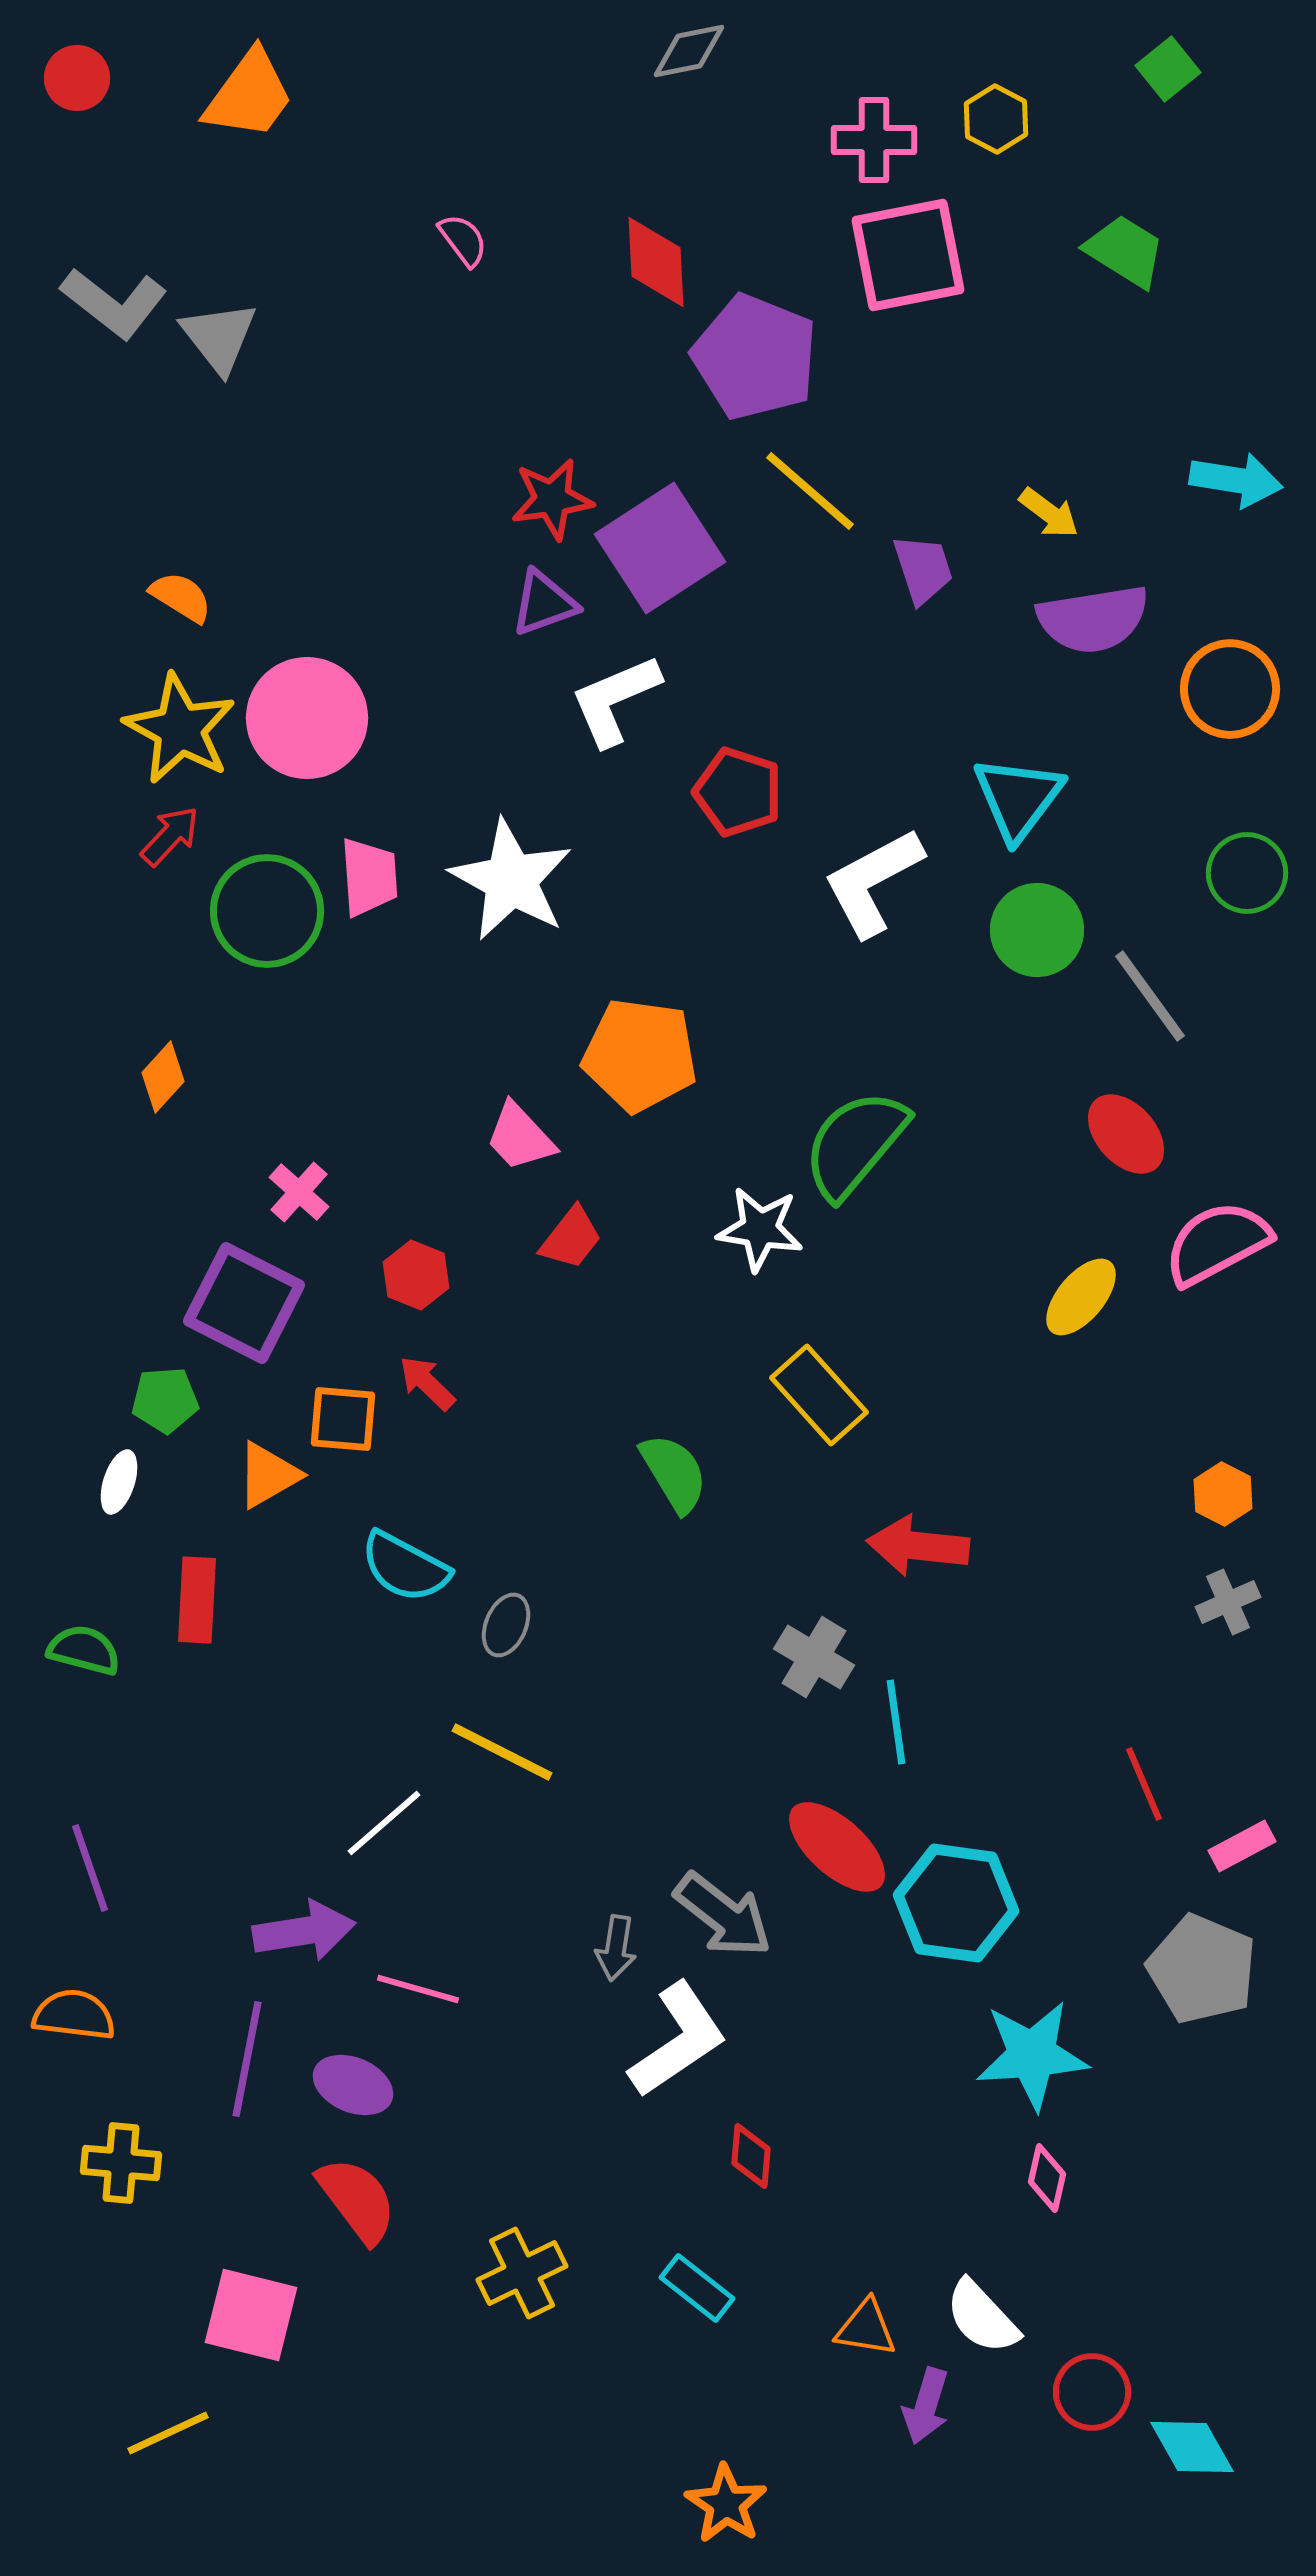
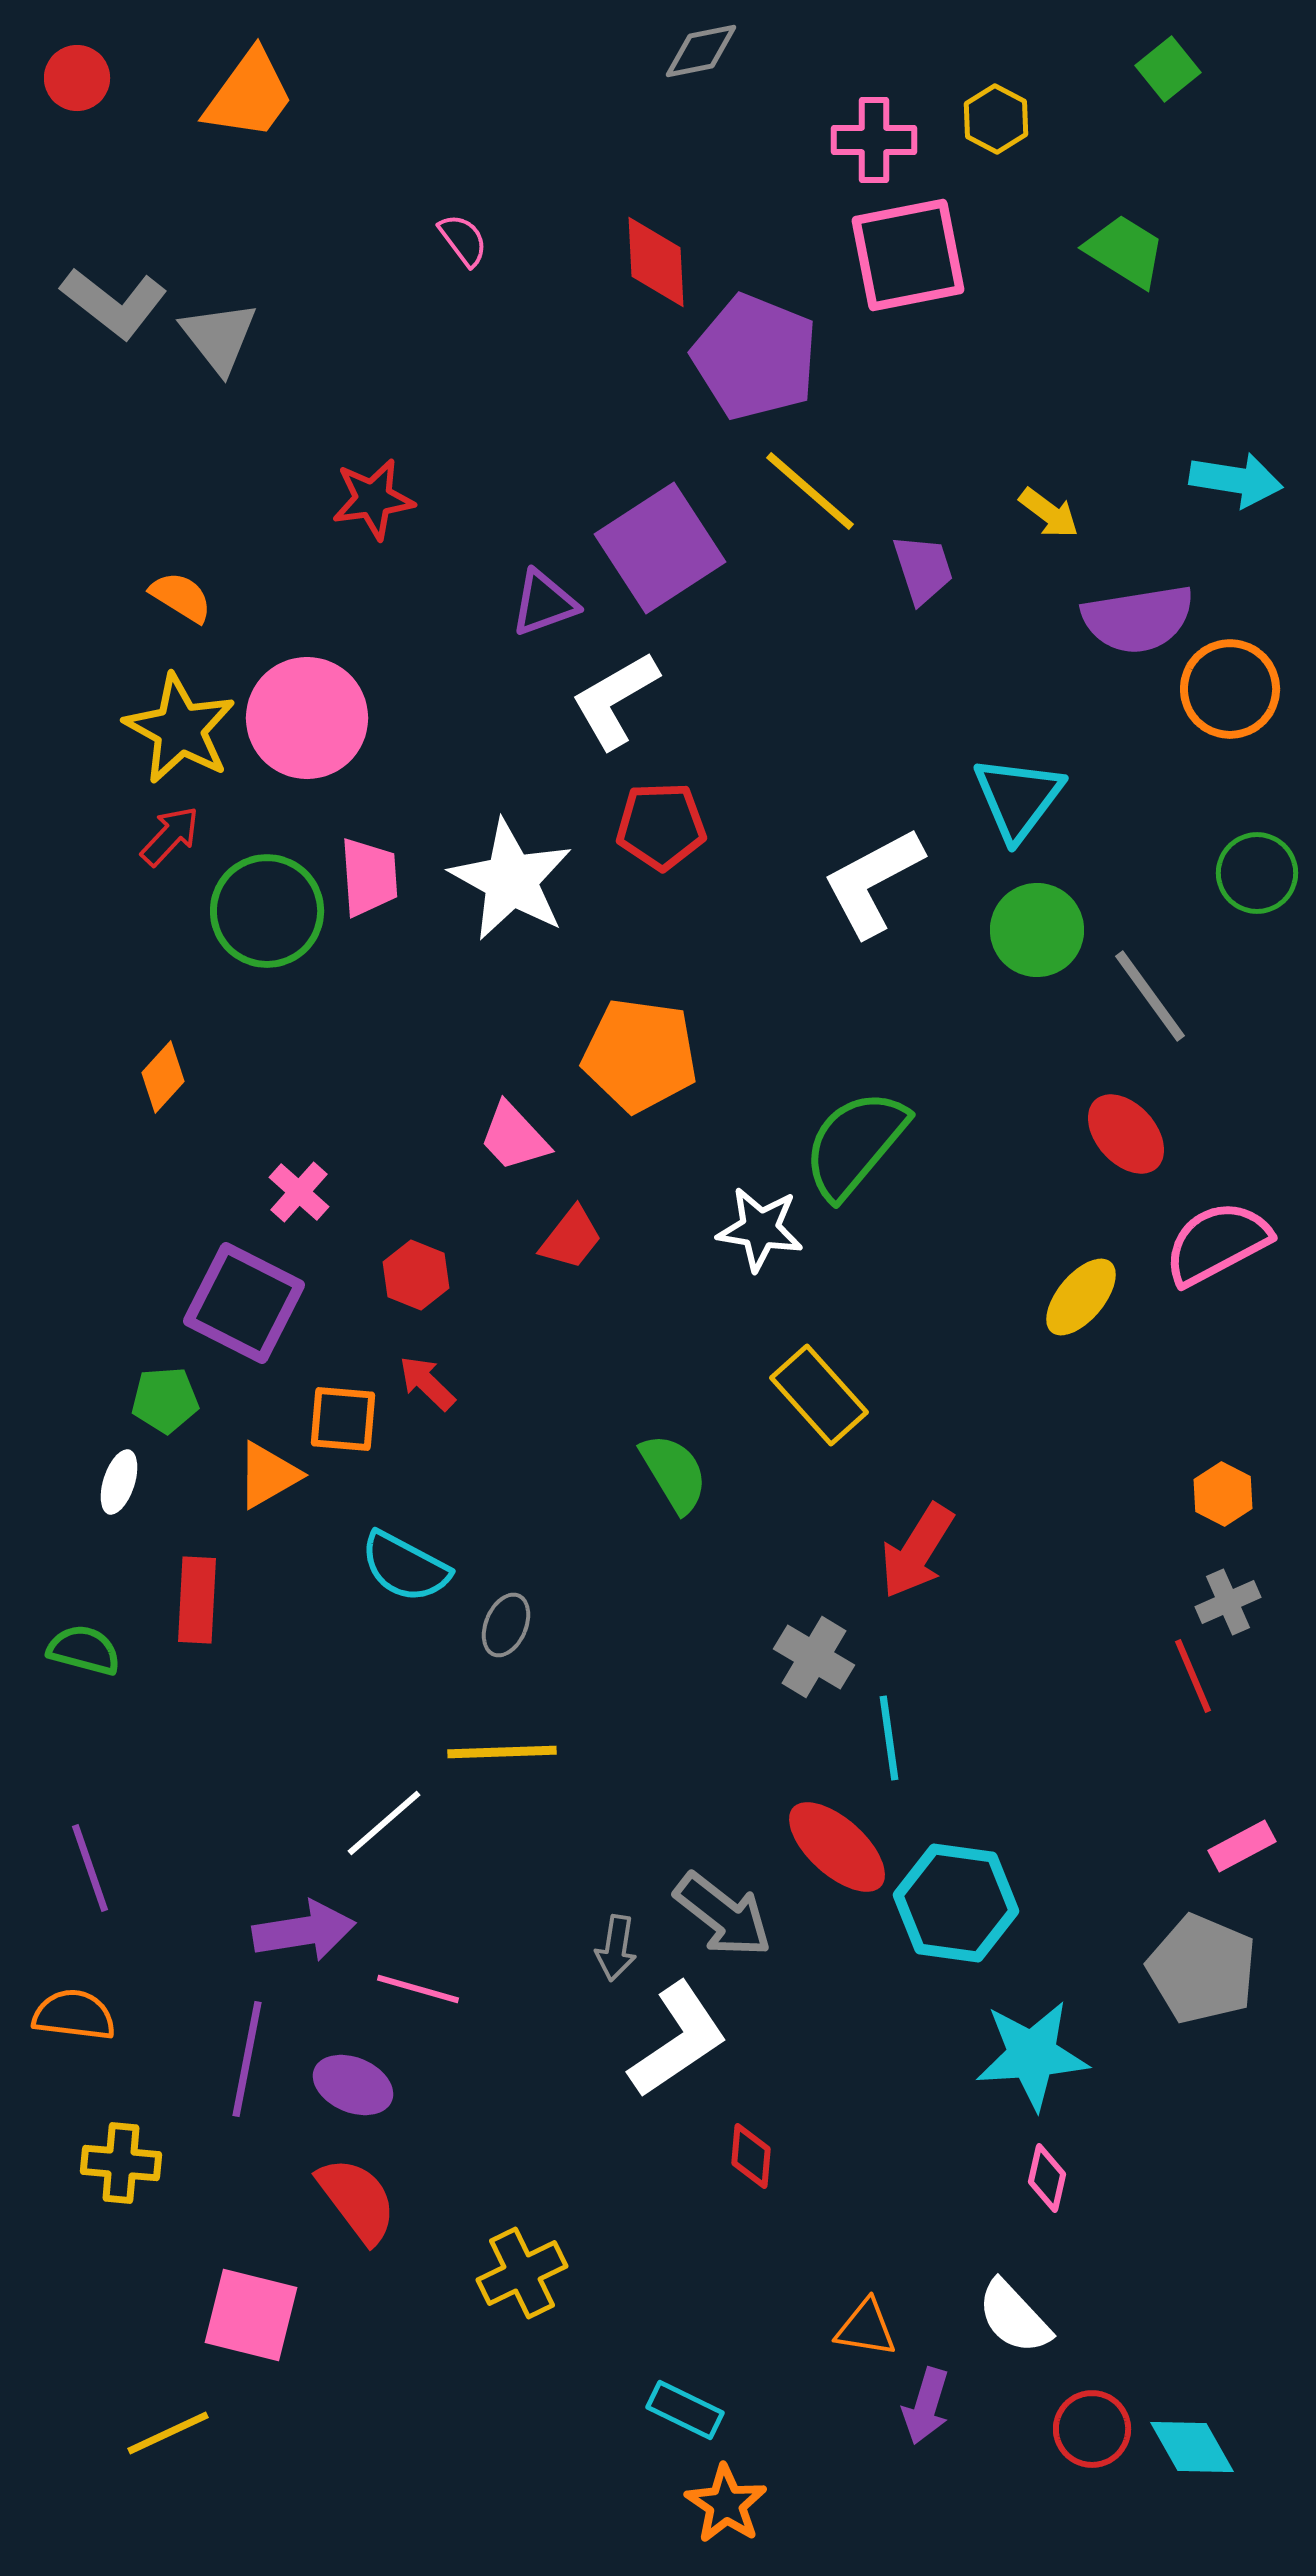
gray diamond at (689, 51): moved 12 px right
red star at (552, 499): moved 179 px left
purple semicircle at (1093, 619): moved 45 px right
white L-shape at (615, 700): rotated 7 degrees counterclockwise
red pentagon at (738, 792): moved 77 px left, 34 px down; rotated 20 degrees counterclockwise
green circle at (1247, 873): moved 10 px right
pink trapezoid at (520, 1137): moved 6 px left
red arrow at (918, 1546): moved 1 px left, 5 px down; rotated 64 degrees counterclockwise
cyan line at (896, 1722): moved 7 px left, 16 px down
yellow line at (502, 1752): rotated 29 degrees counterclockwise
red line at (1144, 1784): moved 49 px right, 108 px up
cyan rectangle at (697, 2288): moved 12 px left, 122 px down; rotated 12 degrees counterclockwise
white semicircle at (982, 2317): moved 32 px right
red circle at (1092, 2392): moved 37 px down
